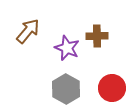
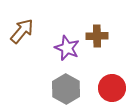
brown arrow: moved 6 px left
